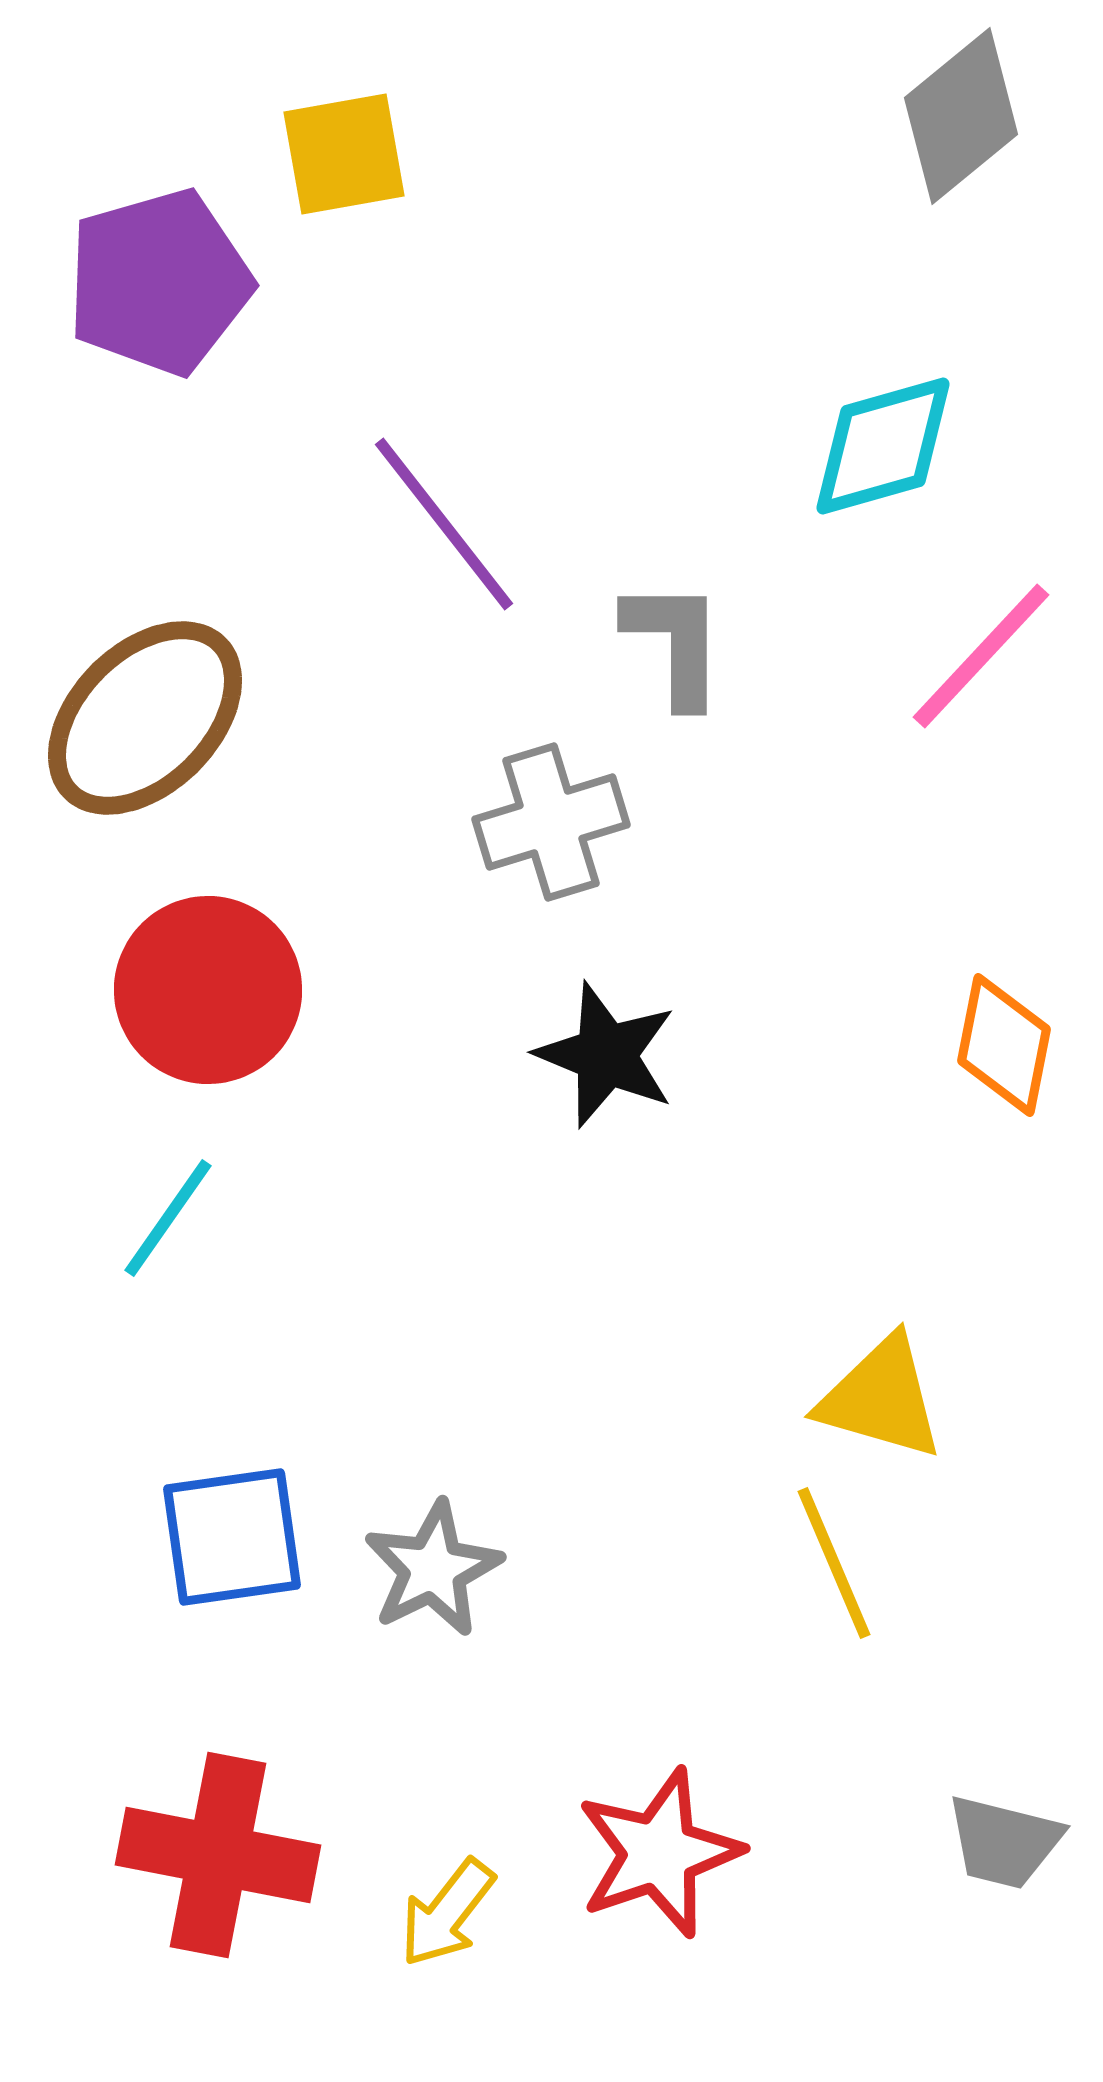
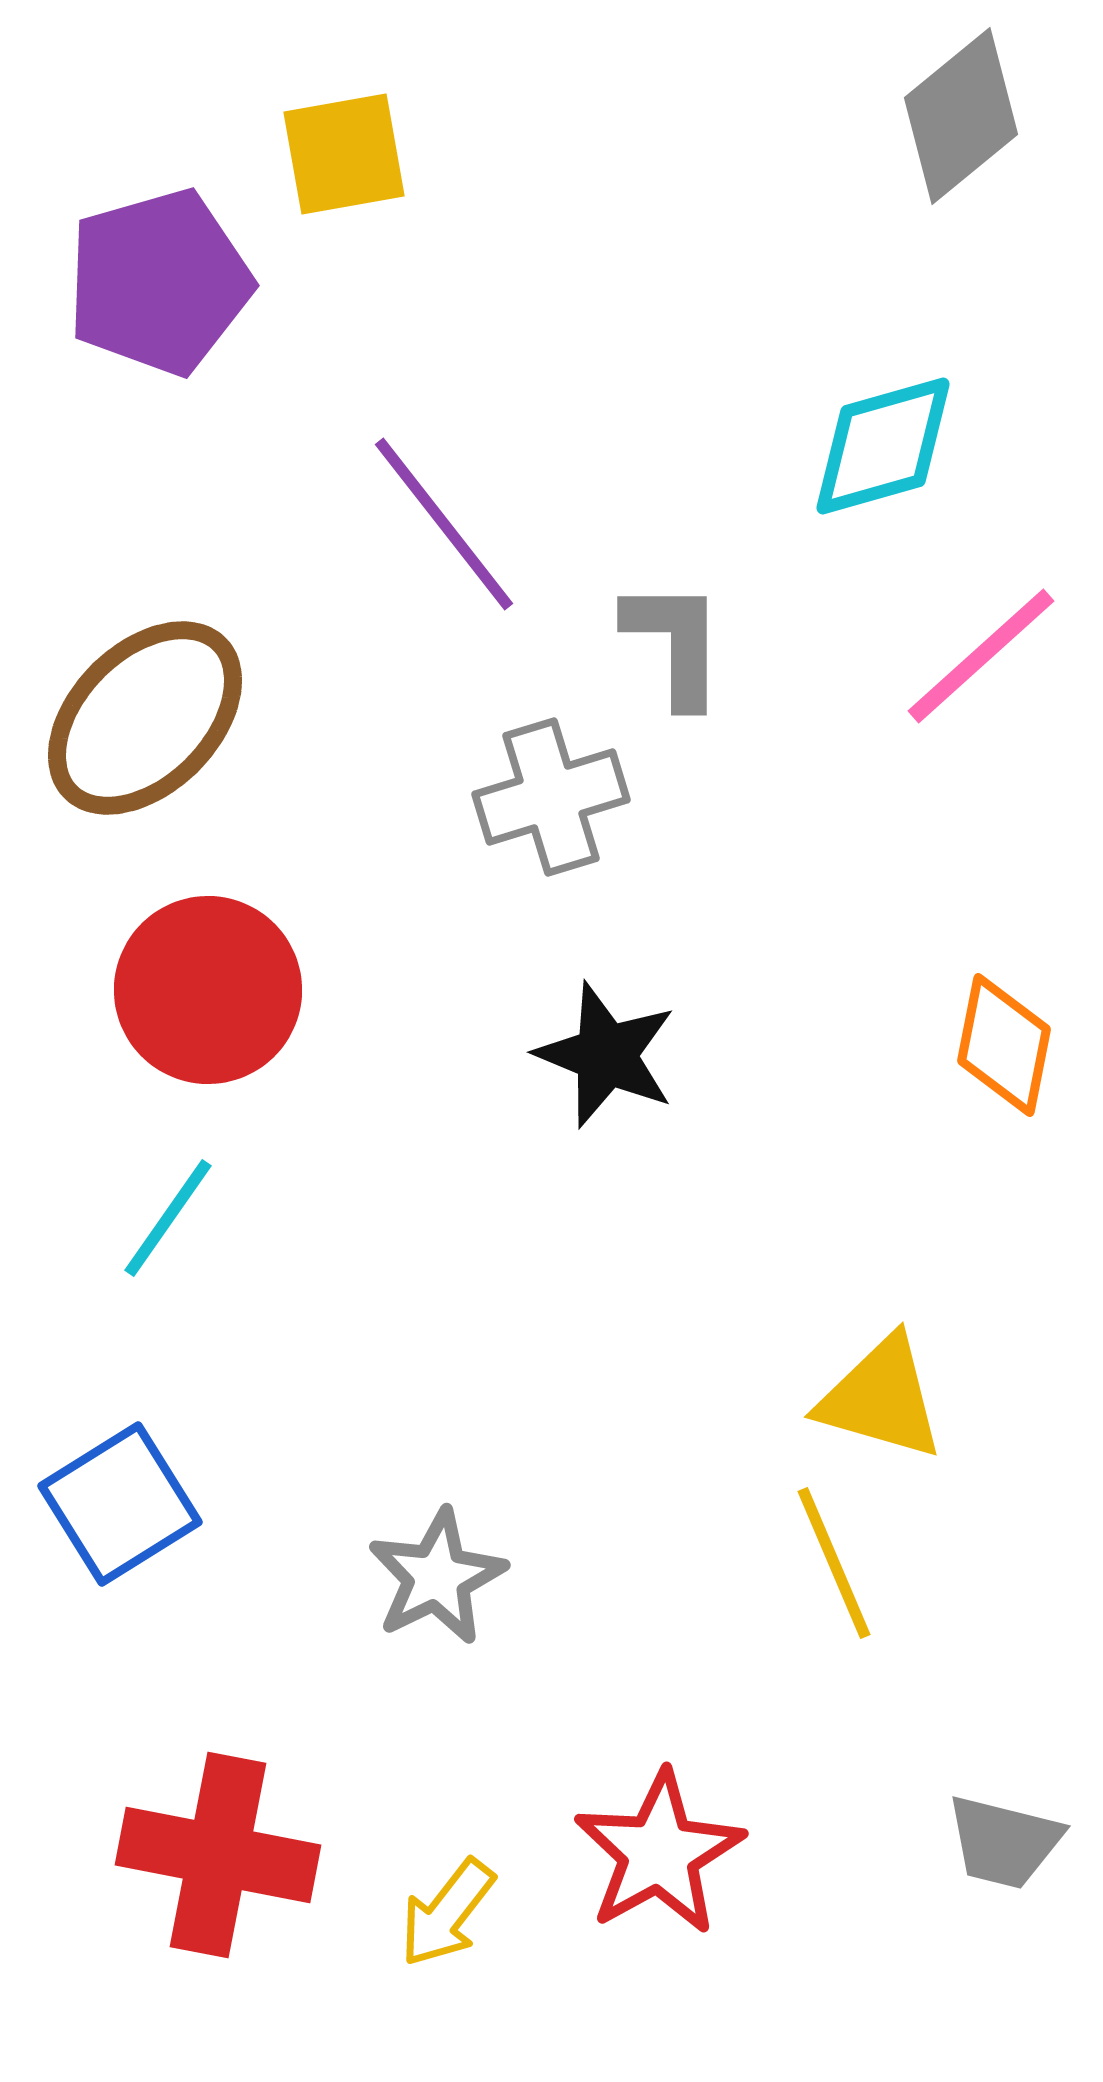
pink line: rotated 5 degrees clockwise
gray cross: moved 25 px up
blue square: moved 112 px left, 33 px up; rotated 24 degrees counterclockwise
gray star: moved 4 px right, 8 px down
red star: rotated 10 degrees counterclockwise
